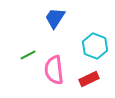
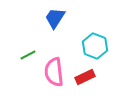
pink semicircle: moved 2 px down
red rectangle: moved 4 px left, 2 px up
